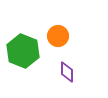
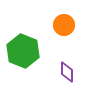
orange circle: moved 6 px right, 11 px up
